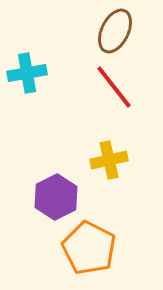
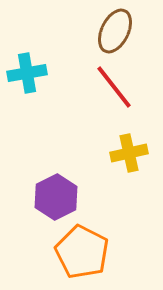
yellow cross: moved 20 px right, 7 px up
orange pentagon: moved 7 px left, 4 px down
